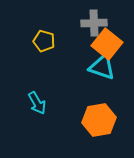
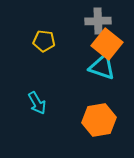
gray cross: moved 4 px right, 2 px up
yellow pentagon: rotated 10 degrees counterclockwise
